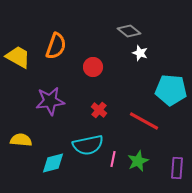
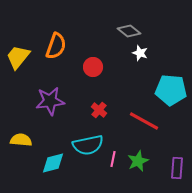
yellow trapezoid: rotated 80 degrees counterclockwise
